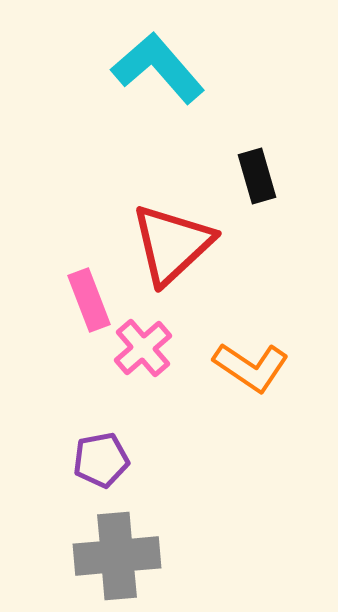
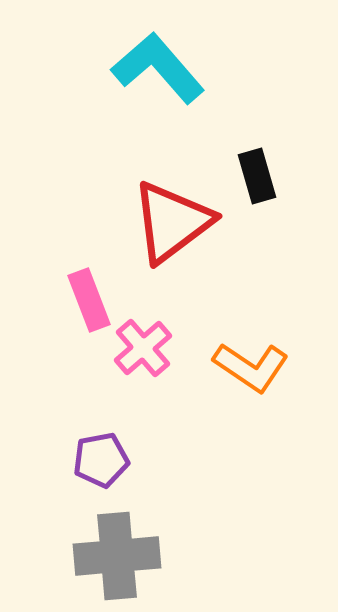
red triangle: moved 22 px up; rotated 6 degrees clockwise
